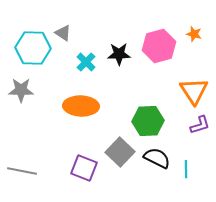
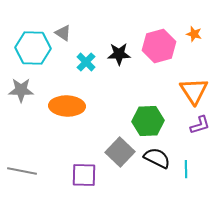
orange ellipse: moved 14 px left
purple square: moved 7 px down; rotated 20 degrees counterclockwise
